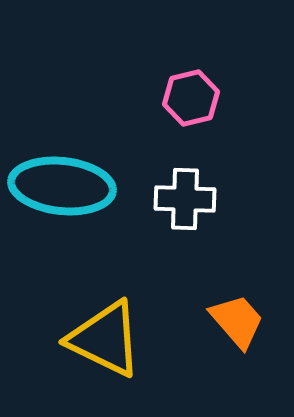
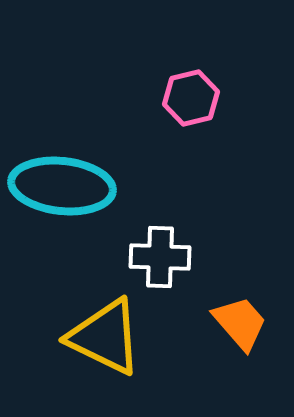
white cross: moved 25 px left, 58 px down
orange trapezoid: moved 3 px right, 2 px down
yellow triangle: moved 2 px up
